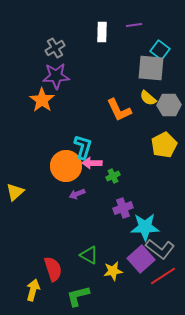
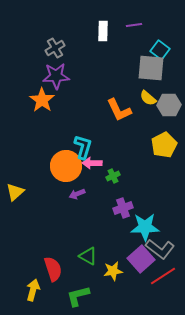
white rectangle: moved 1 px right, 1 px up
green triangle: moved 1 px left, 1 px down
